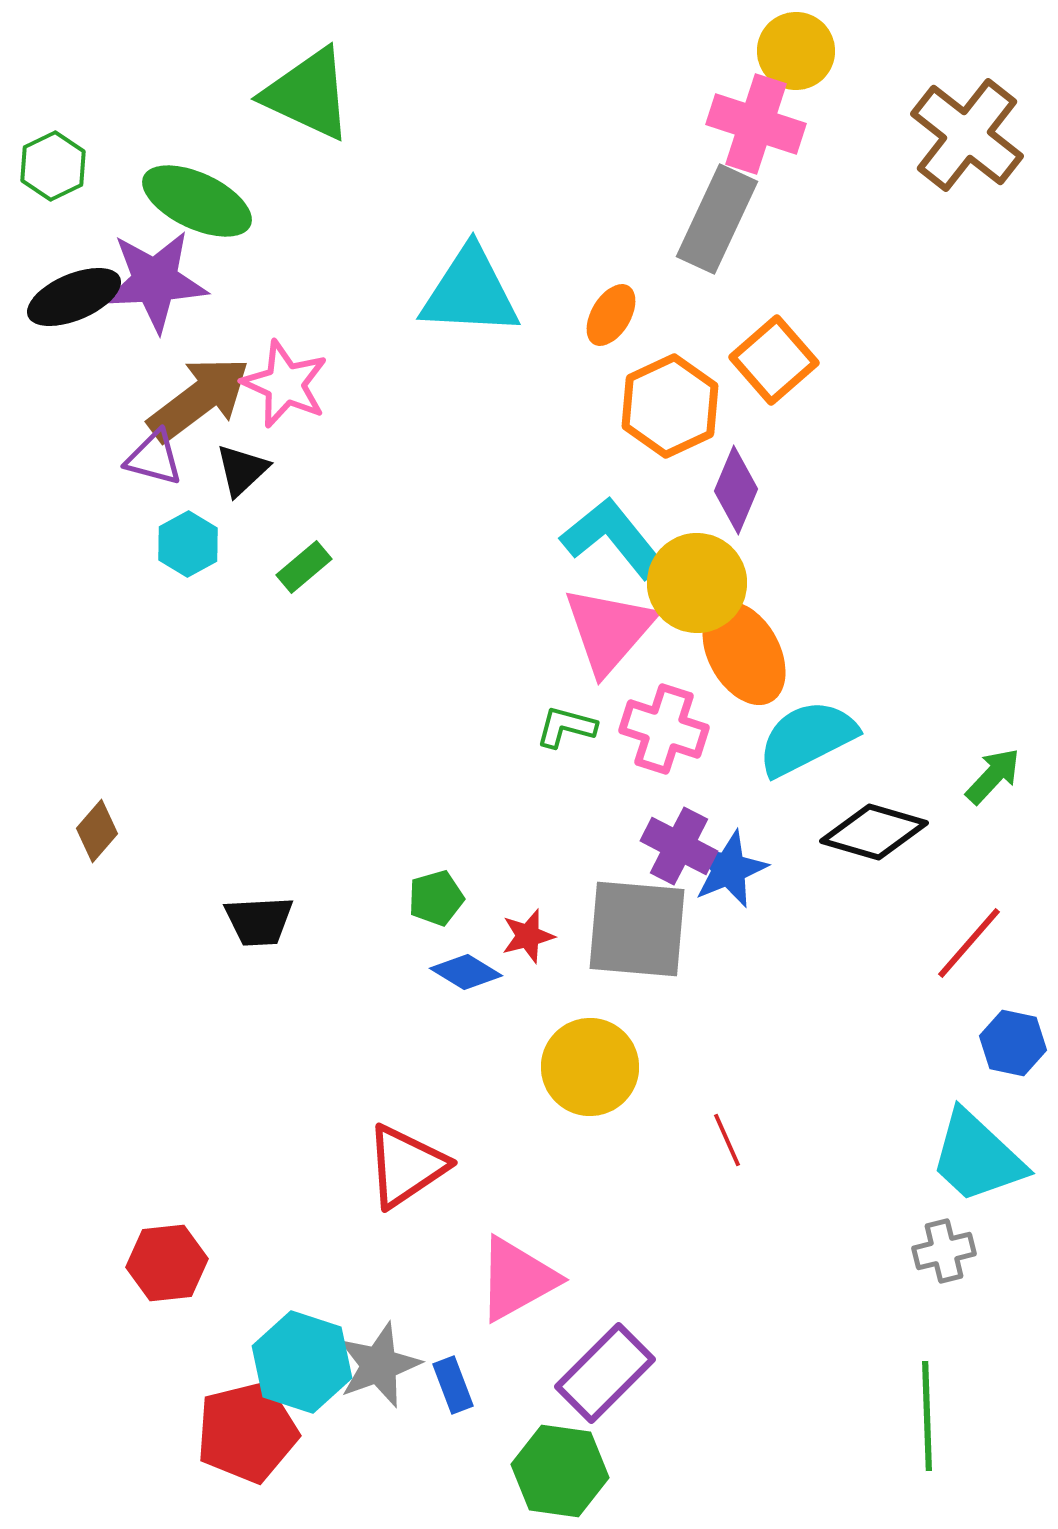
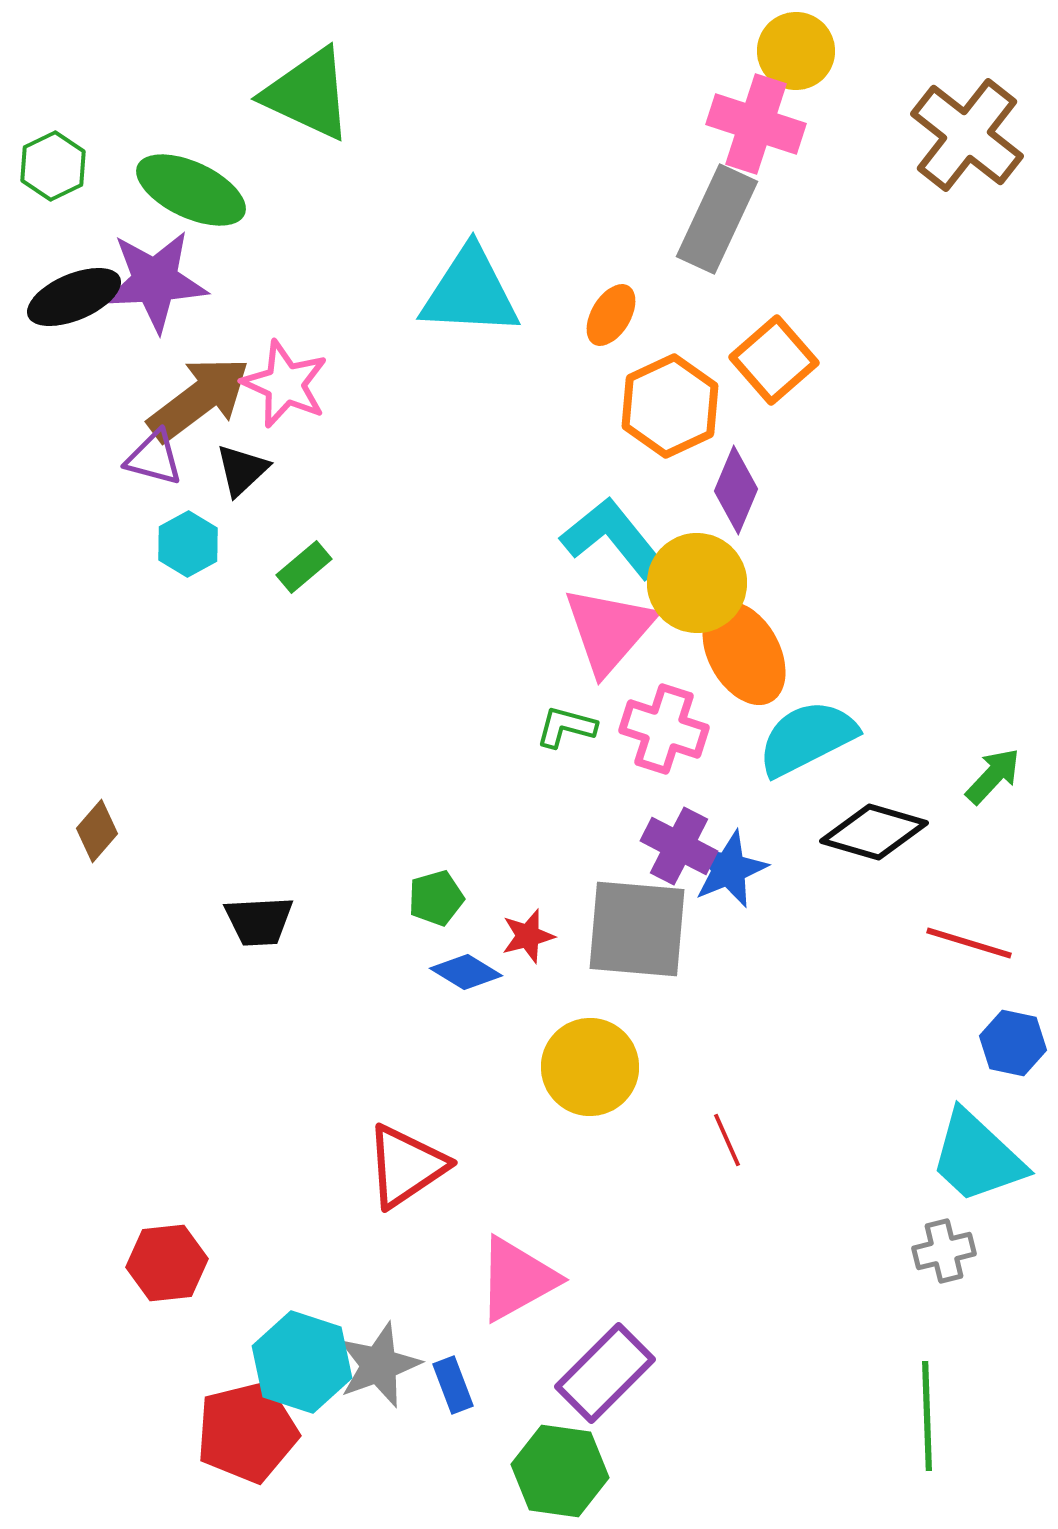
green ellipse at (197, 201): moved 6 px left, 11 px up
red line at (969, 943): rotated 66 degrees clockwise
